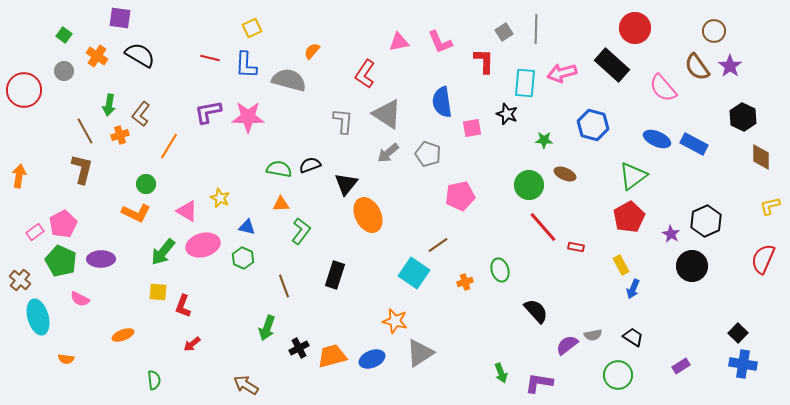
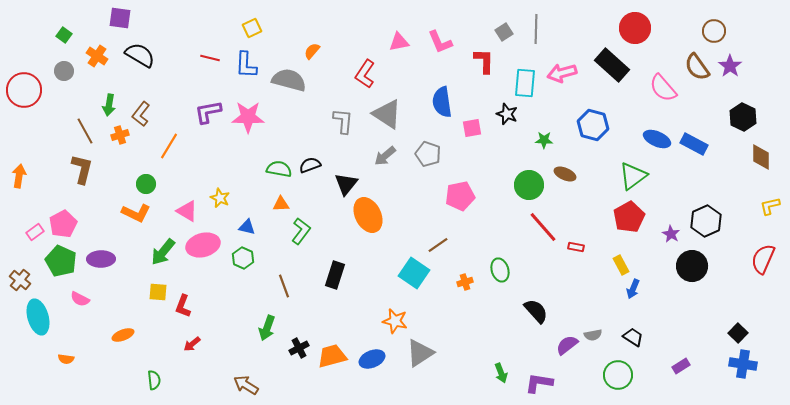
gray arrow at (388, 153): moved 3 px left, 3 px down
